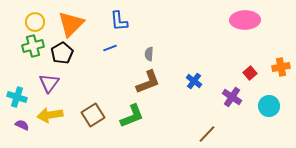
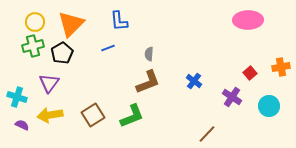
pink ellipse: moved 3 px right
blue line: moved 2 px left
